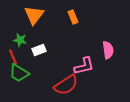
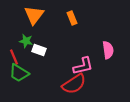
orange rectangle: moved 1 px left, 1 px down
green star: moved 6 px right, 1 px down
white rectangle: rotated 40 degrees clockwise
red line: moved 1 px right
pink L-shape: moved 1 px left
red semicircle: moved 8 px right, 1 px up
